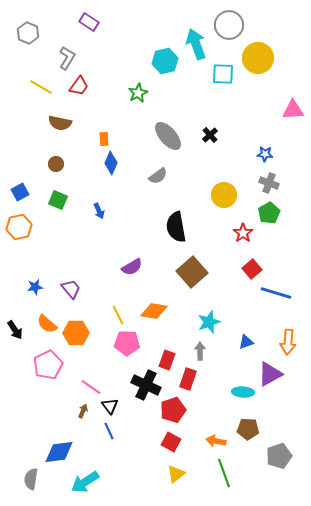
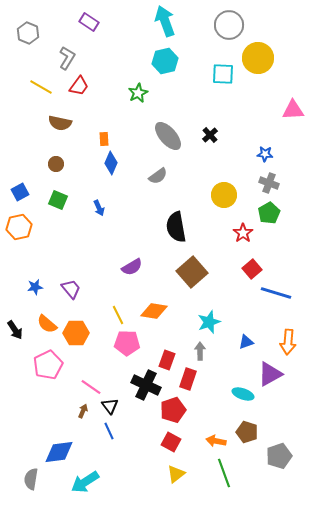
cyan arrow at (196, 44): moved 31 px left, 23 px up
blue arrow at (99, 211): moved 3 px up
cyan ellipse at (243, 392): moved 2 px down; rotated 15 degrees clockwise
brown pentagon at (248, 429): moved 1 px left, 3 px down; rotated 15 degrees clockwise
